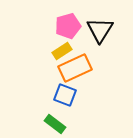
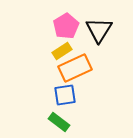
pink pentagon: moved 2 px left; rotated 15 degrees counterclockwise
black triangle: moved 1 px left
blue square: rotated 30 degrees counterclockwise
green rectangle: moved 4 px right, 2 px up
